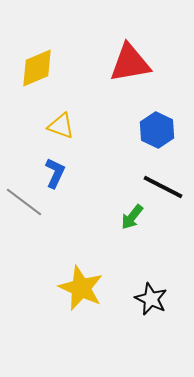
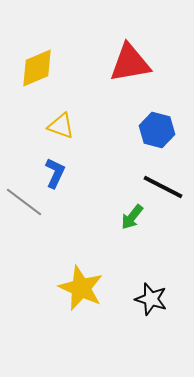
blue hexagon: rotated 12 degrees counterclockwise
black star: rotated 8 degrees counterclockwise
